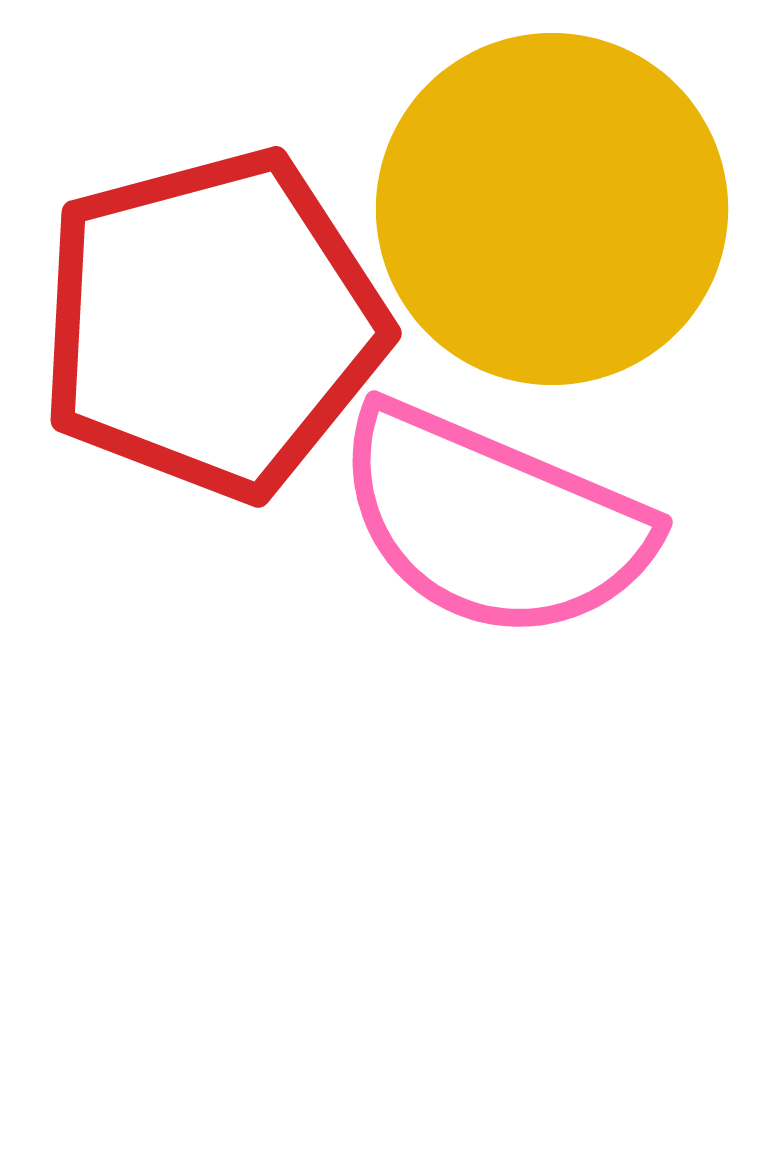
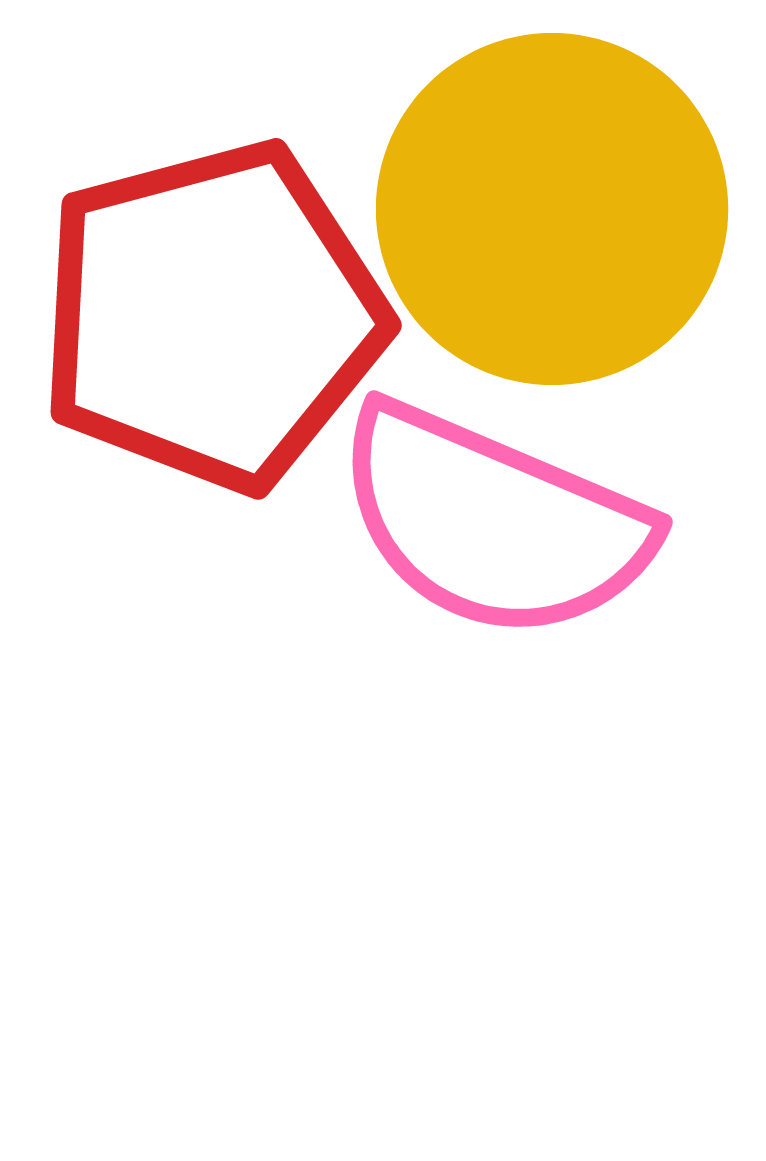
red pentagon: moved 8 px up
